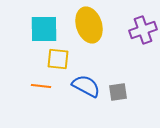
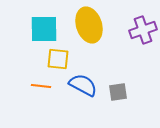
blue semicircle: moved 3 px left, 1 px up
